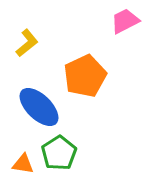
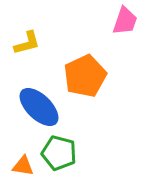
pink trapezoid: rotated 136 degrees clockwise
yellow L-shape: rotated 24 degrees clockwise
green pentagon: rotated 24 degrees counterclockwise
orange triangle: moved 2 px down
